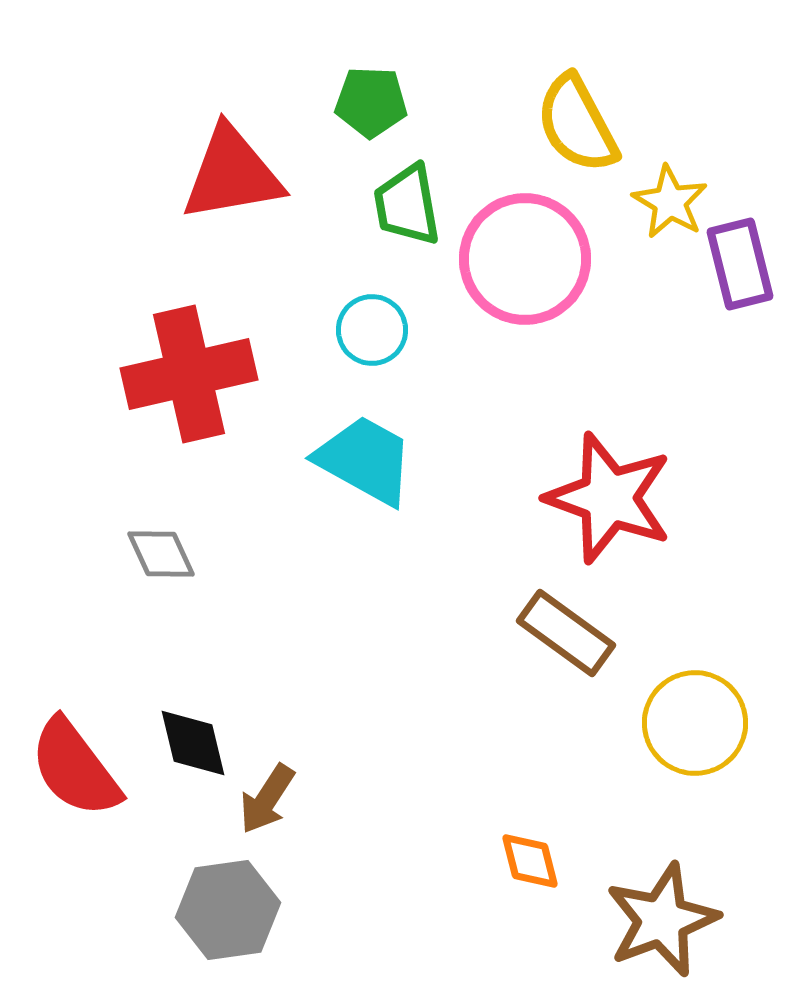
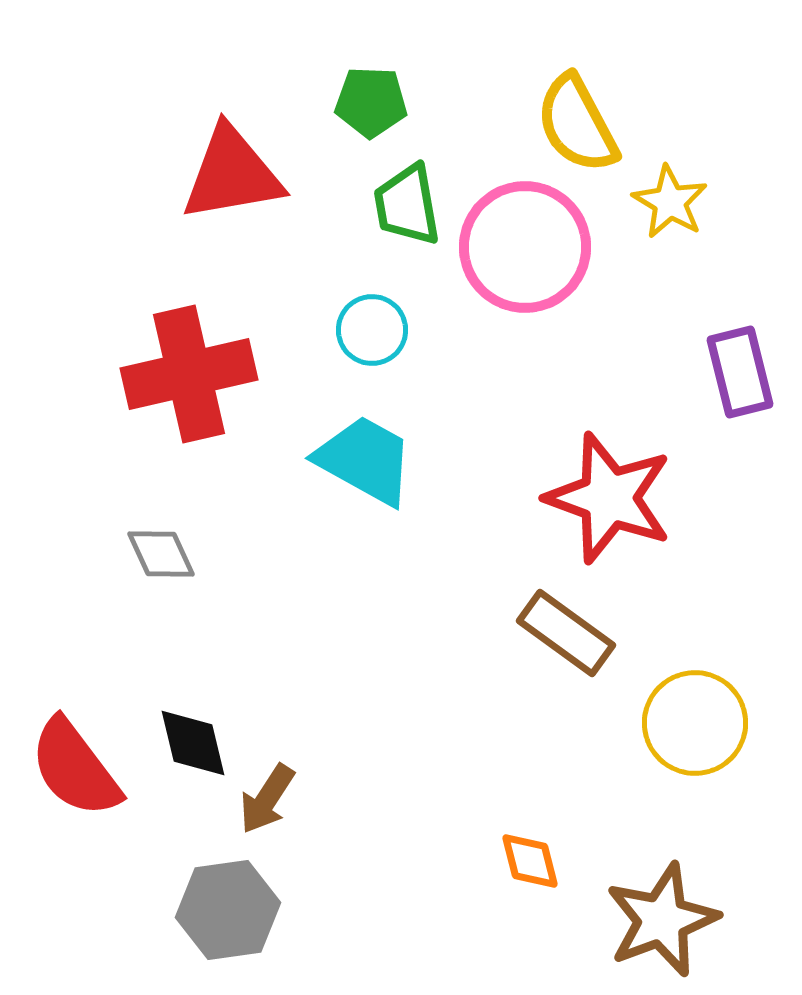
pink circle: moved 12 px up
purple rectangle: moved 108 px down
